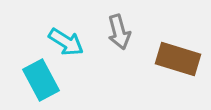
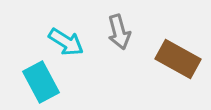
brown rectangle: rotated 12 degrees clockwise
cyan rectangle: moved 2 px down
